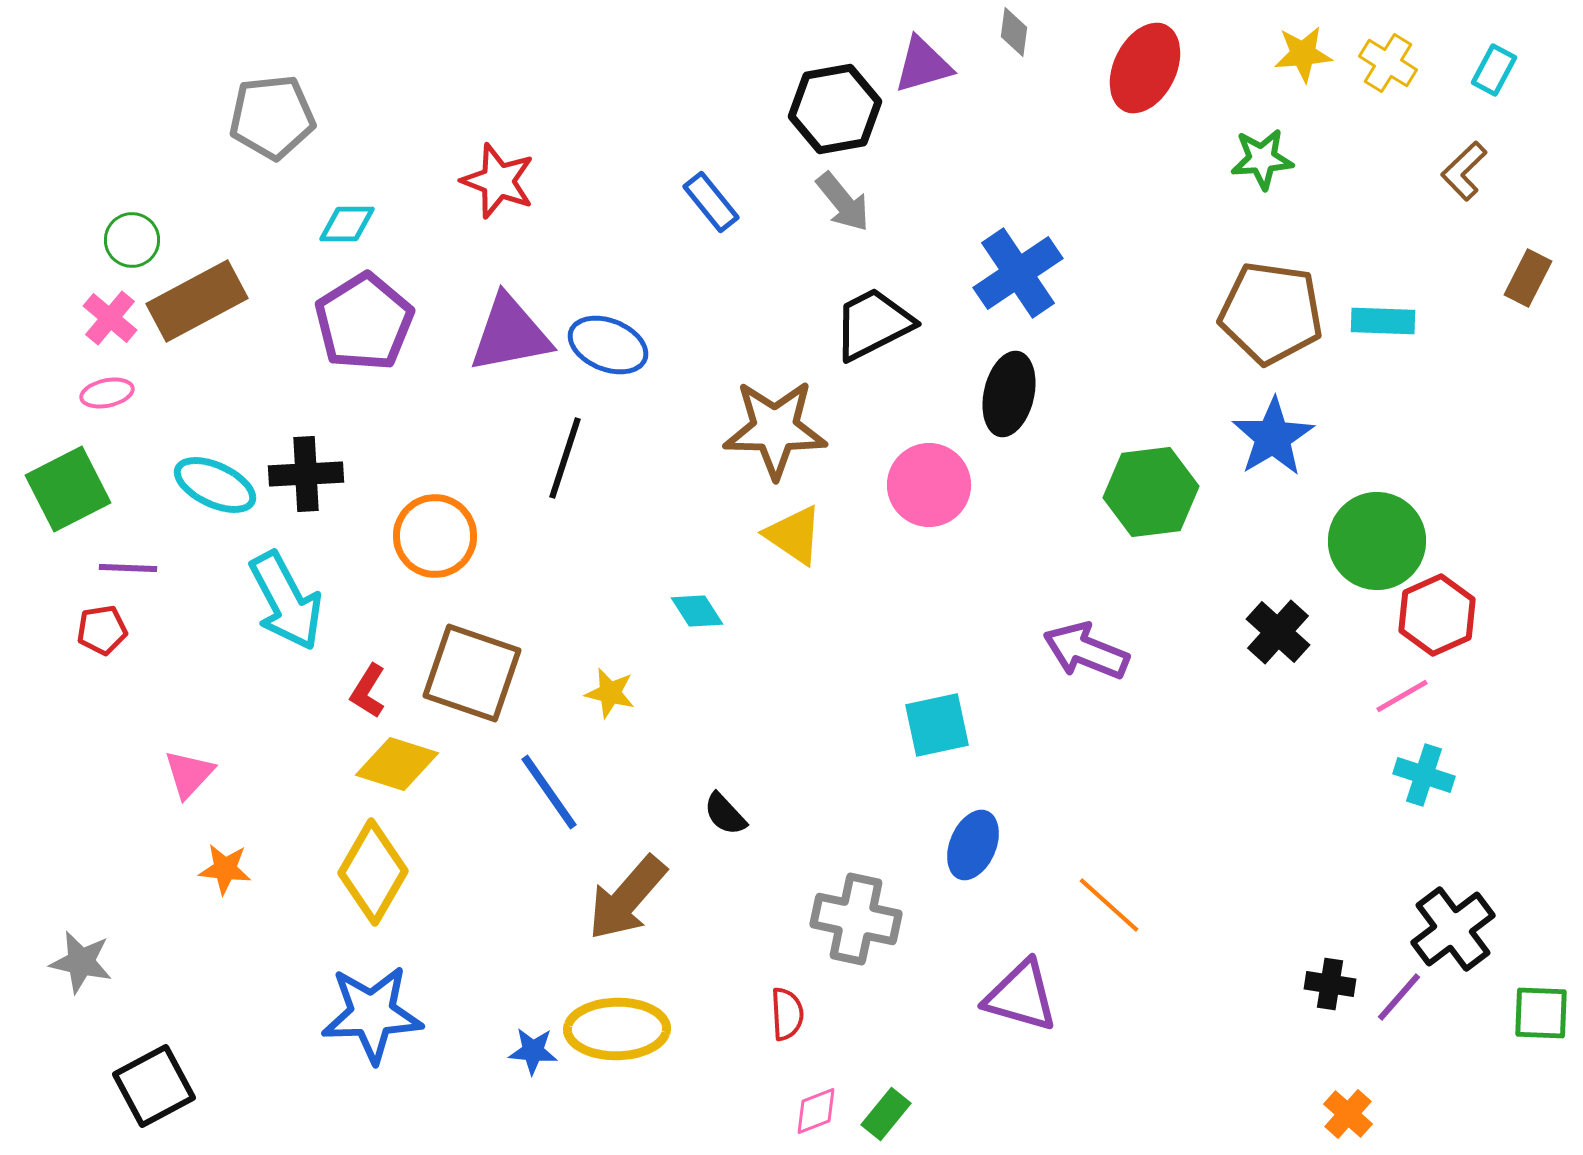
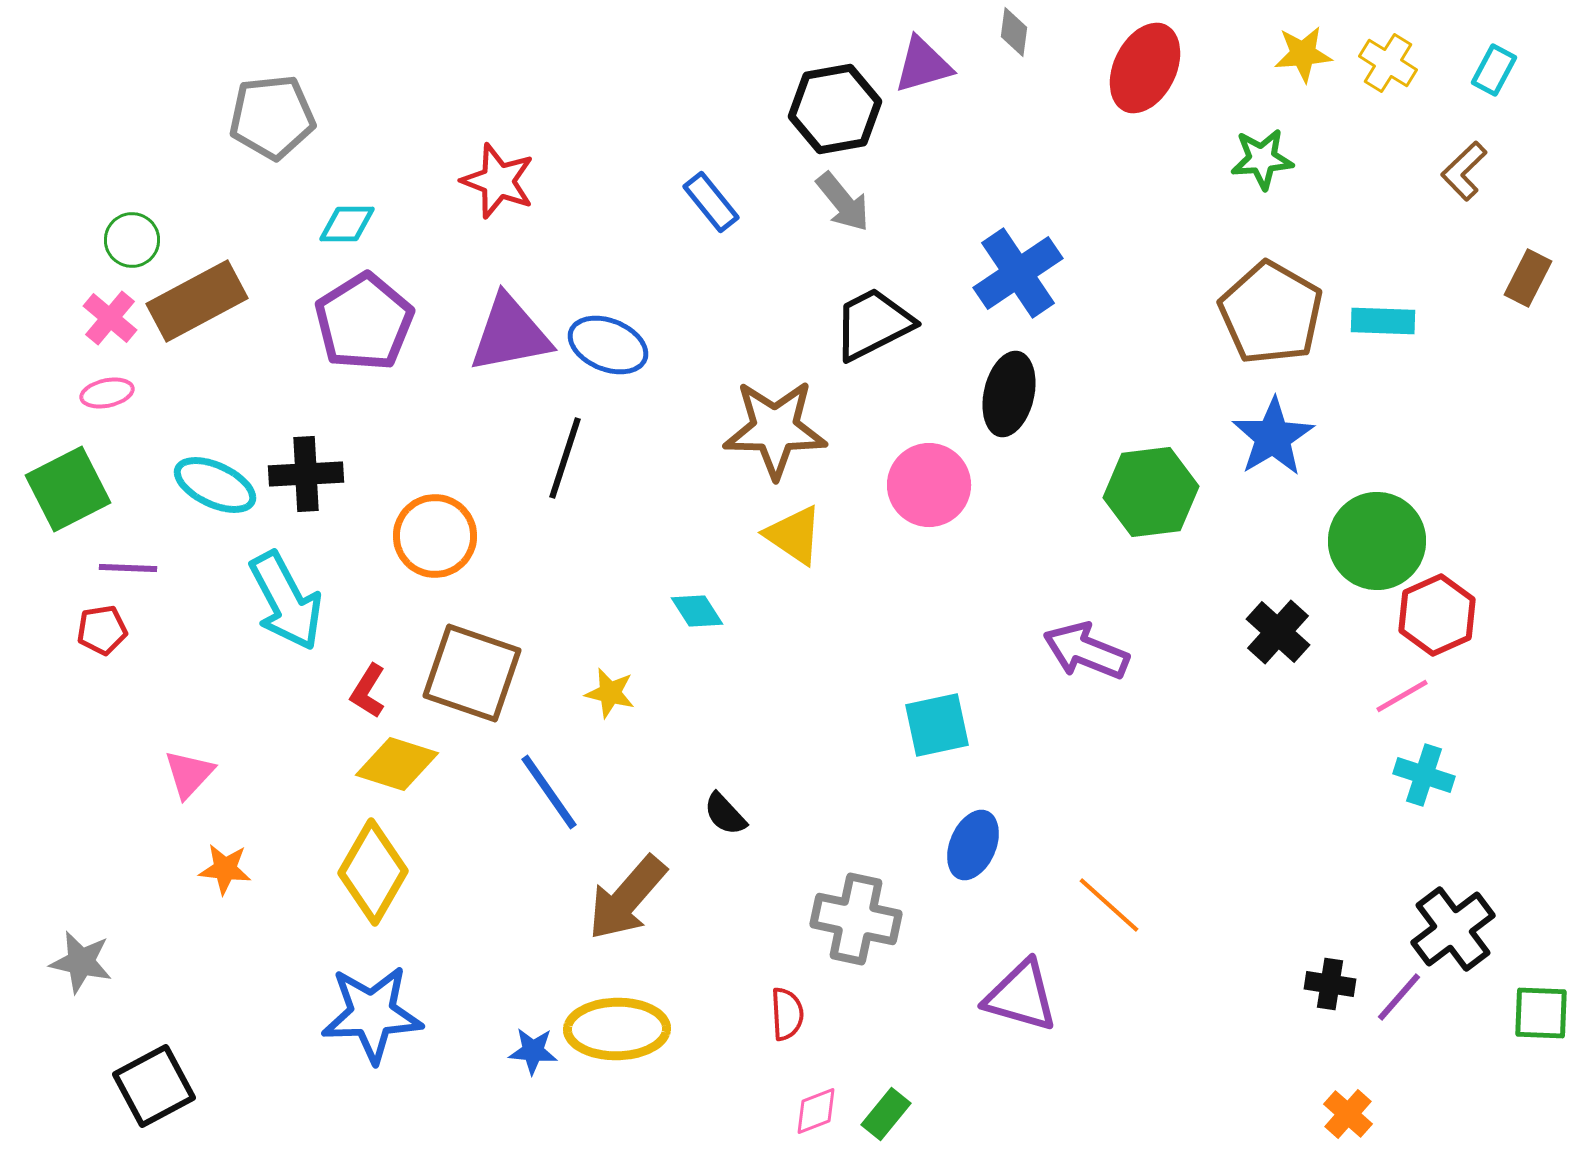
brown pentagon at (1271, 313): rotated 22 degrees clockwise
